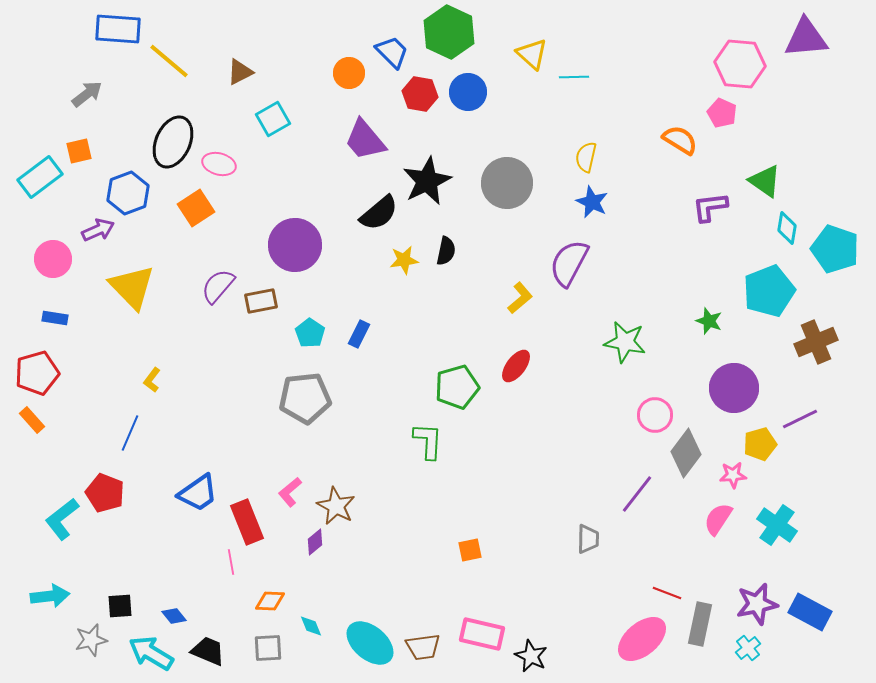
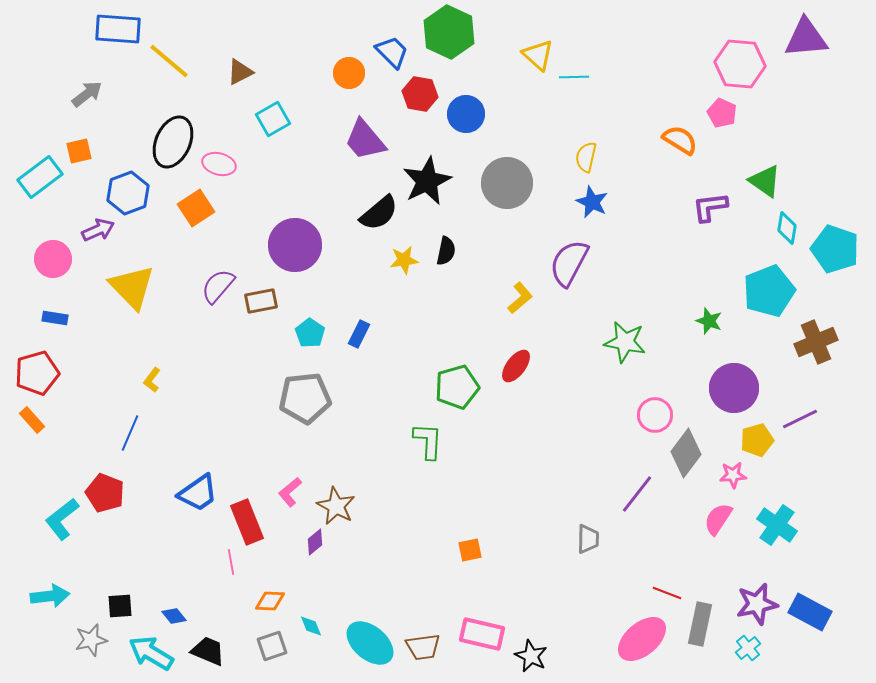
yellow triangle at (532, 54): moved 6 px right, 1 px down
blue circle at (468, 92): moved 2 px left, 22 px down
yellow pentagon at (760, 444): moved 3 px left, 4 px up
gray square at (268, 648): moved 4 px right, 2 px up; rotated 16 degrees counterclockwise
